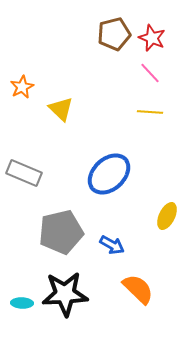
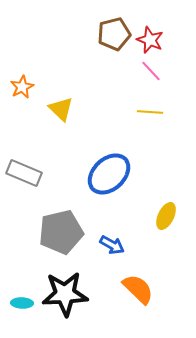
red star: moved 2 px left, 2 px down
pink line: moved 1 px right, 2 px up
yellow ellipse: moved 1 px left
